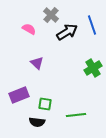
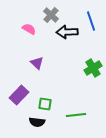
blue line: moved 1 px left, 4 px up
black arrow: rotated 150 degrees counterclockwise
purple rectangle: rotated 24 degrees counterclockwise
